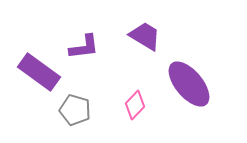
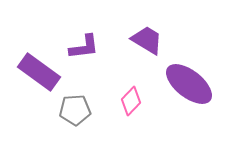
purple trapezoid: moved 2 px right, 4 px down
purple ellipse: rotated 12 degrees counterclockwise
pink diamond: moved 4 px left, 4 px up
gray pentagon: rotated 20 degrees counterclockwise
